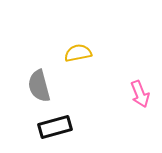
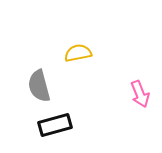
black rectangle: moved 2 px up
